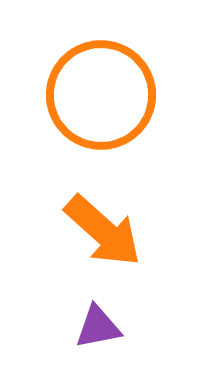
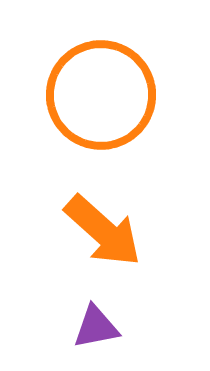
purple triangle: moved 2 px left
